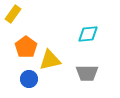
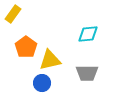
blue circle: moved 13 px right, 4 px down
